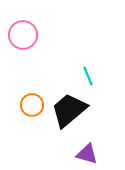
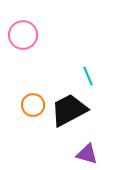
orange circle: moved 1 px right
black trapezoid: rotated 12 degrees clockwise
